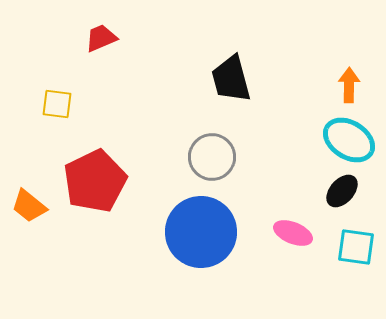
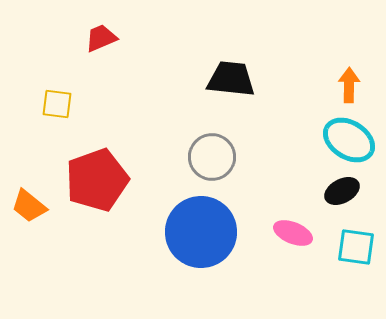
black trapezoid: rotated 111 degrees clockwise
red pentagon: moved 2 px right, 1 px up; rotated 6 degrees clockwise
black ellipse: rotated 20 degrees clockwise
